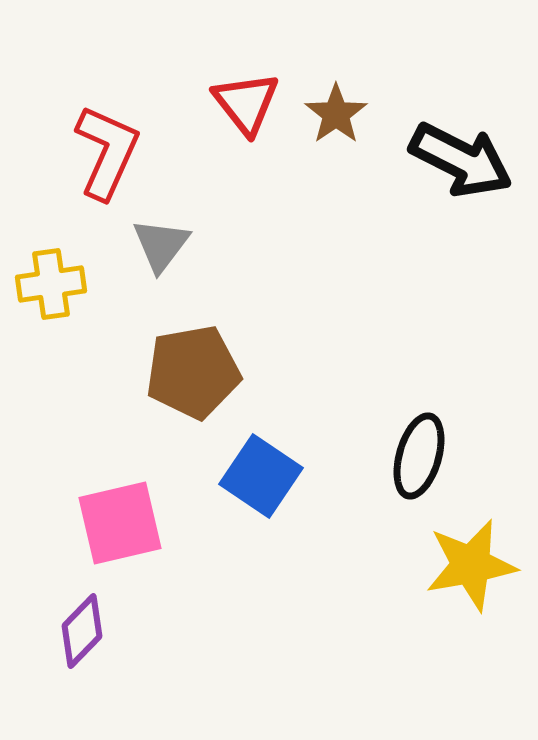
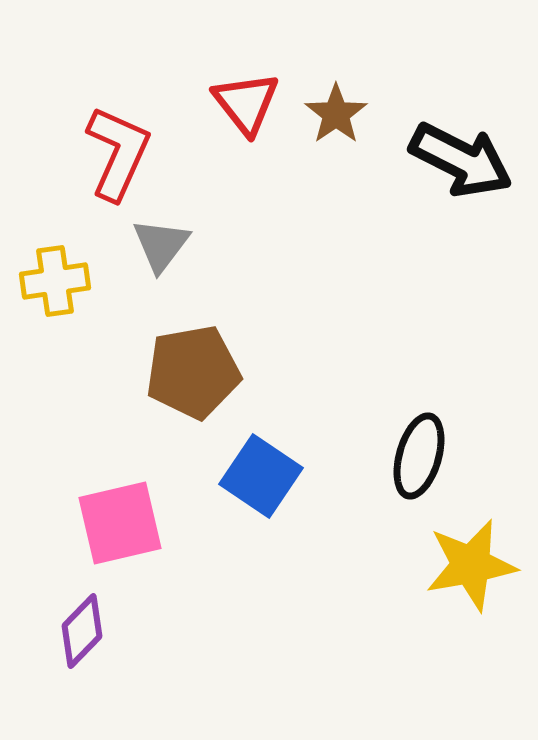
red L-shape: moved 11 px right, 1 px down
yellow cross: moved 4 px right, 3 px up
